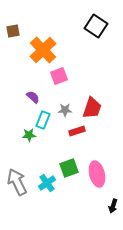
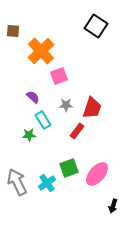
brown square: rotated 16 degrees clockwise
orange cross: moved 2 px left, 1 px down
gray star: moved 1 px right, 5 px up
cyan rectangle: rotated 54 degrees counterclockwise
red rectangle: rotated 35 degrees counterclockwise
pink ellipse: rotated 55 degrees clockwise
